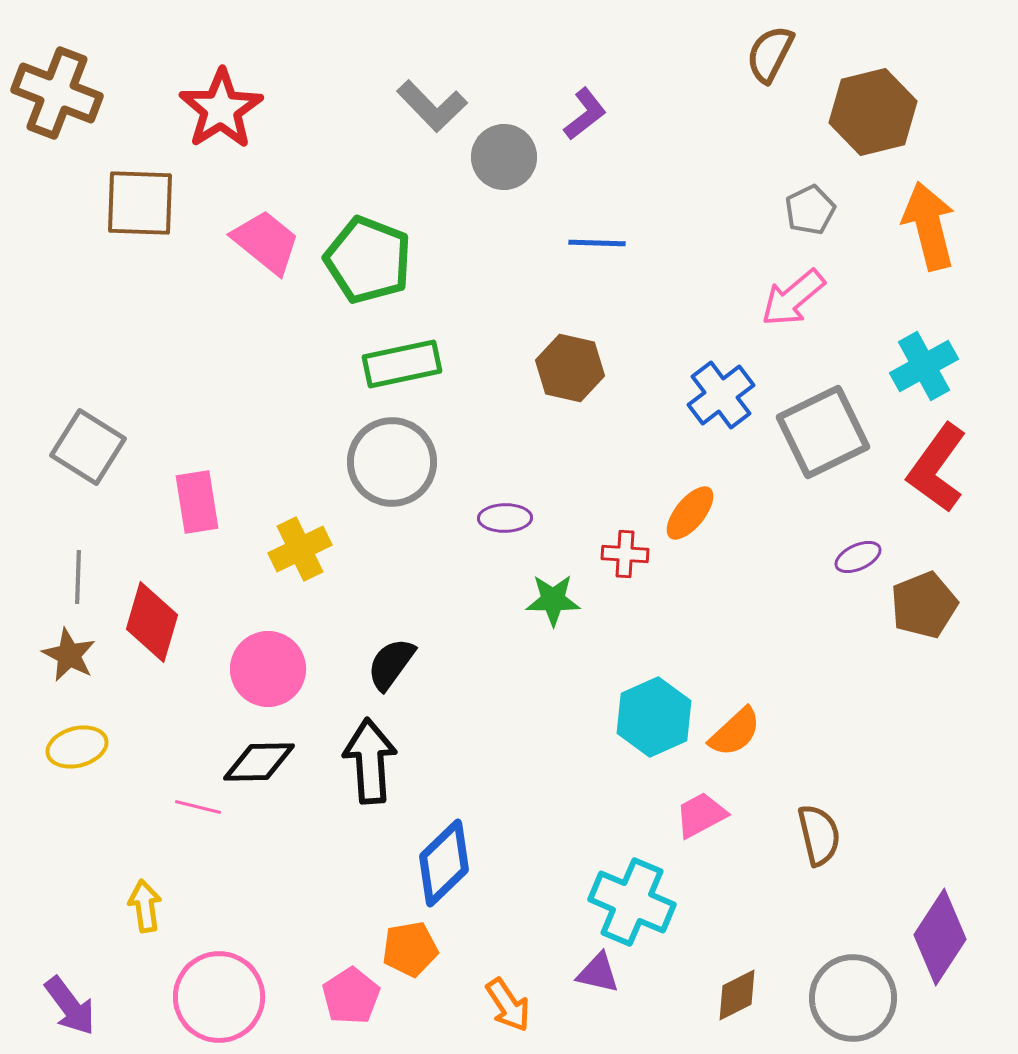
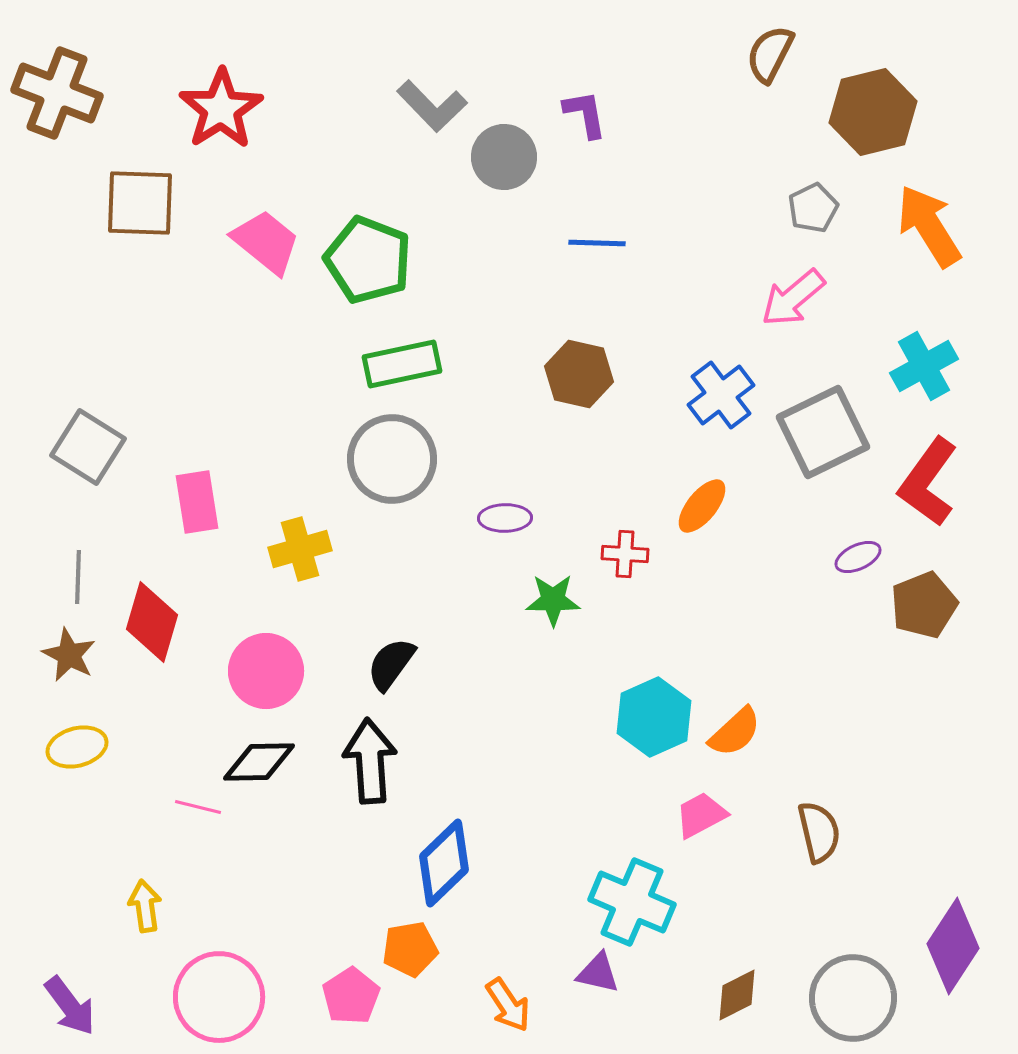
purple L-shape at (585, 114): rotated 62 degrees counterclockwise
gray pentagon at (810, 210): moved 3 px right, 2 px up
orange arrow at (929, 226): rotated 18 degrees counterclockwise
brown hexagon at (570, 368): moved 9 px right, 6 px down
gray circle at (392, 462): moved 3 px up
red L-shape at (937, 468): moved 9 px left, 14 px down
orange ellipse at (690, 513): moved 12 px right, 7 px up
yellow cross at (300, 549): rotated 10 degrees clockwise
pink circle at (268, 669): moved 2 px left, 2 px down
brown semicircle at (819, 835): moved 3 px up
purple diamond at (940, 937): moved 13 px right, 9 px down
